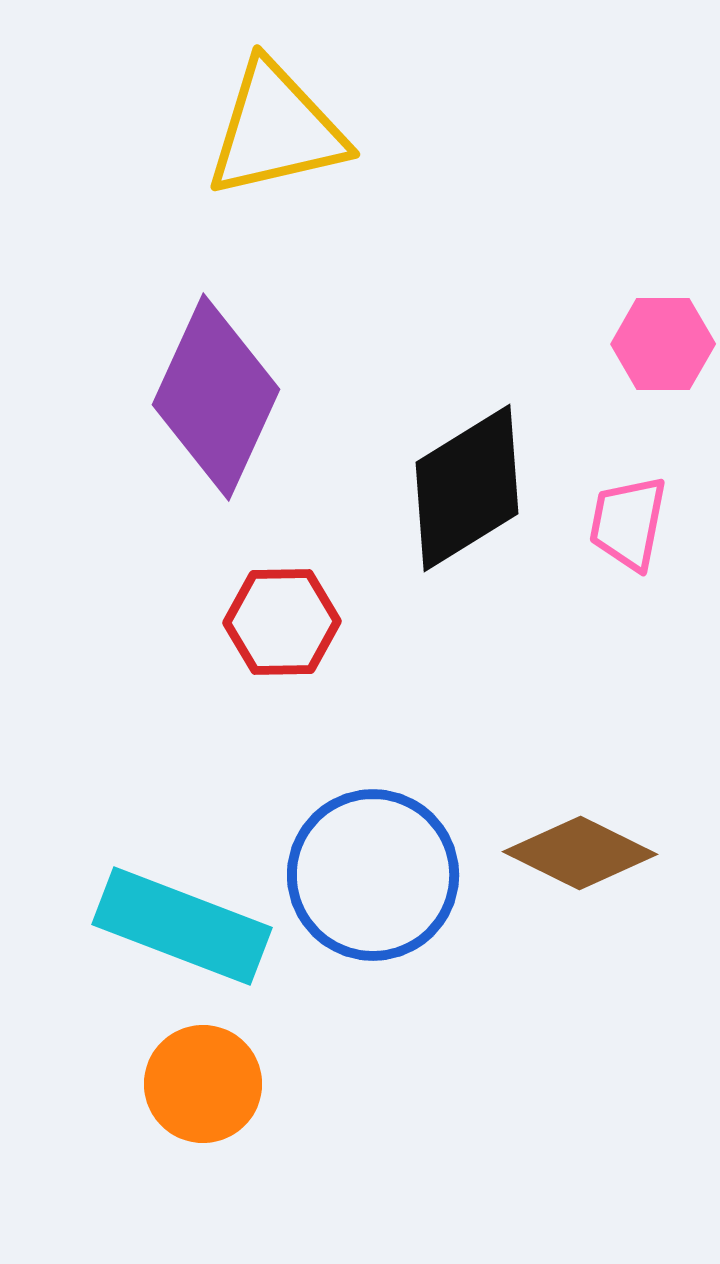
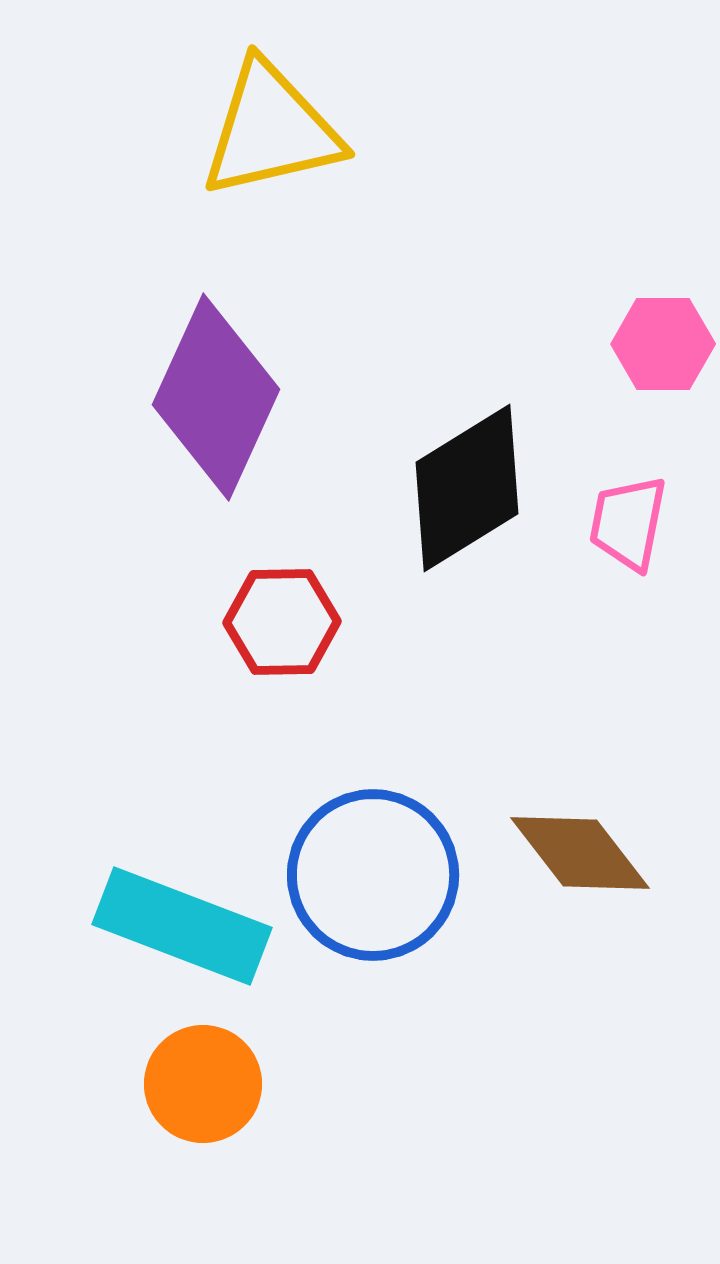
yellow triangle: moved 5 px left
brown diamond: rotated 26 degrees clockwise
